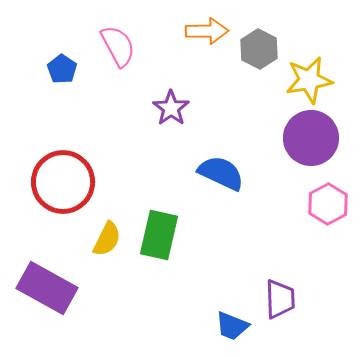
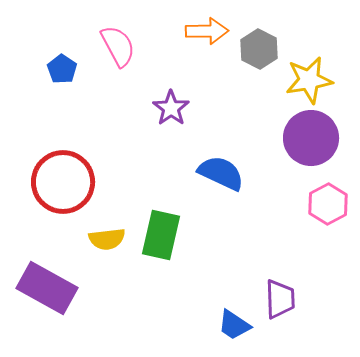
green rectangle: moved 2 px right
yellow semicircle: rotated 57 degrees clockwise
blue trapezoid: moved 2 px right, 1 px up; rotated 12 degrees clockwise
